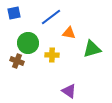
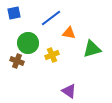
blue line: moved 1 px down
yellow cross: rotated 24 degrees counterclockwise
